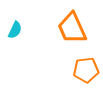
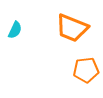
orange trapezoid: rotated 44 degrees counterclockwise
